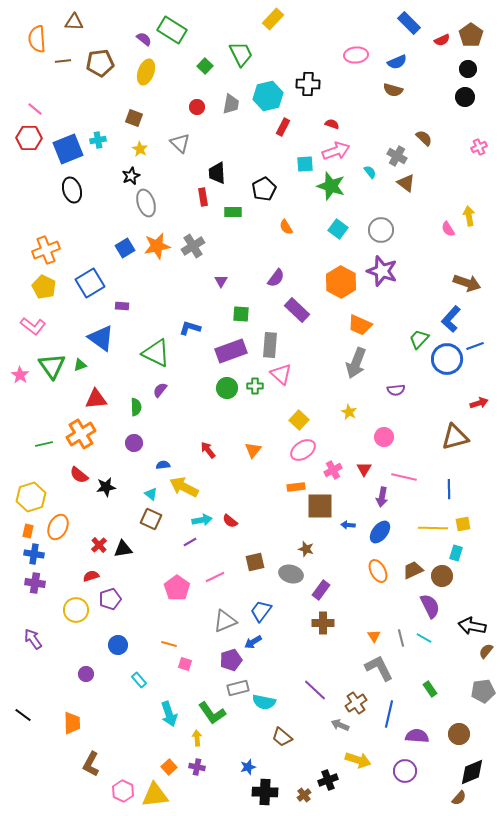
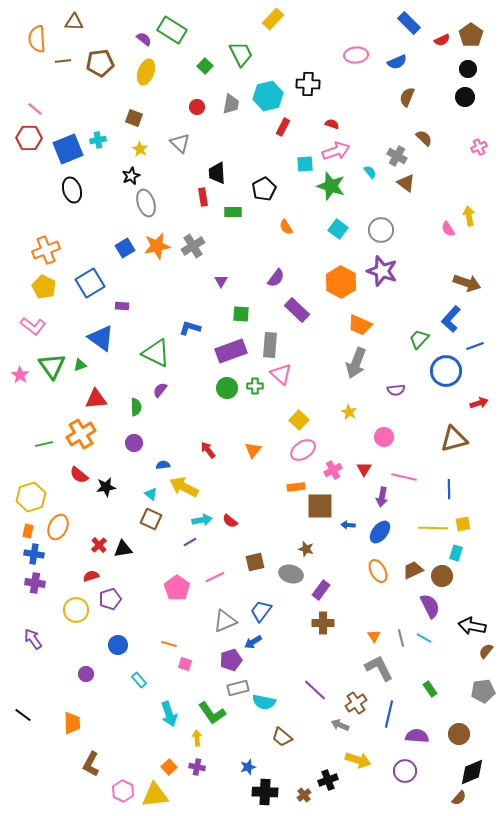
brown semicircle at (393, 90): moved 14 px right, 7 px down; rotated 96 degrees clockwise
blue circle at (447, 359): moved 1 px left, 12 px down
brown triangle at (455, 437): moved 1 px left, 2 px down
